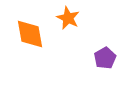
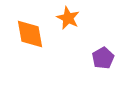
purple pentagon: moved 2 px left
